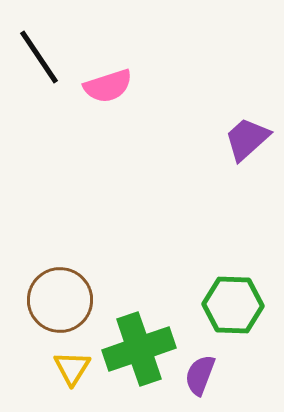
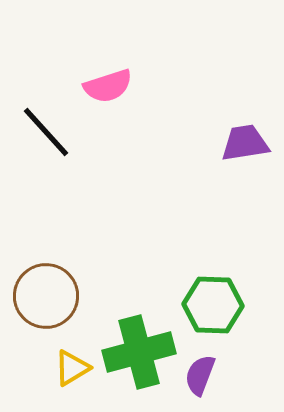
black line: moved 7 px right, 75 px down; rotated 8 degrees counterclockwise
purple trapezoid: moved 2 px left, 4 px down; rotated 33 degrees clockwise
brown circle: moved 14 px left, 4 px up
green hexagon: moved 20 px left
green cross: moved 3 px down; rotated 4 degrees clockwise
yellow triangle: rotated 27 degrees clockwise
